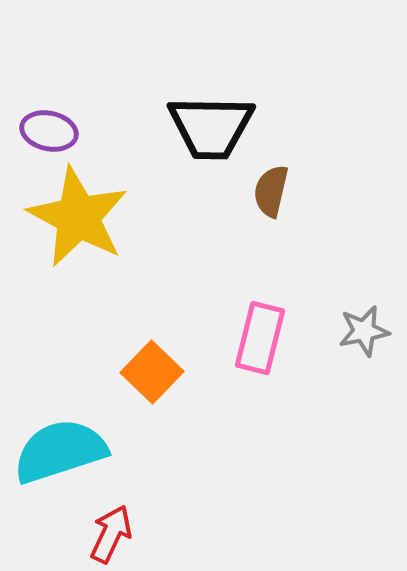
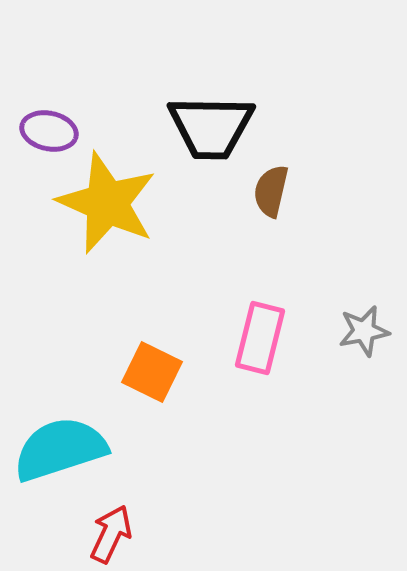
yellow star: moved 29 px right, 14 px up; rotated 4 degrees counterclockwise
orange square: rotated 18 degrees counterclockwise
cyan semicircle: moved 2 px up
